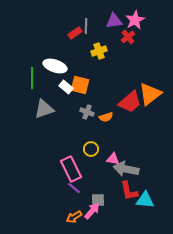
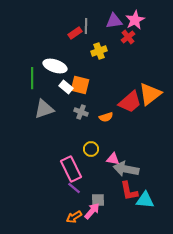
gray cross: moved 6 px left
